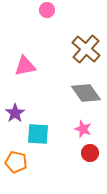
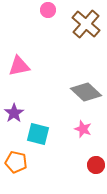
pink circle: moved 1 px right
brown cross: moved 25 px up
pink triangle: moved 6 px left
gray diamond: moved 1 px up; rotated 12 degrees counterclockwise
purple star: moved 1 px left
cyan square: rotated 10 degrees clockwise
red circle: moved 6 px right, 12 px down
